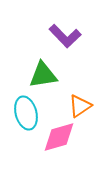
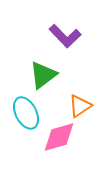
green triangle: rotated 28 degrees counterclockwise
cyan ellipse: rotated 12 degrees counterclockwise
